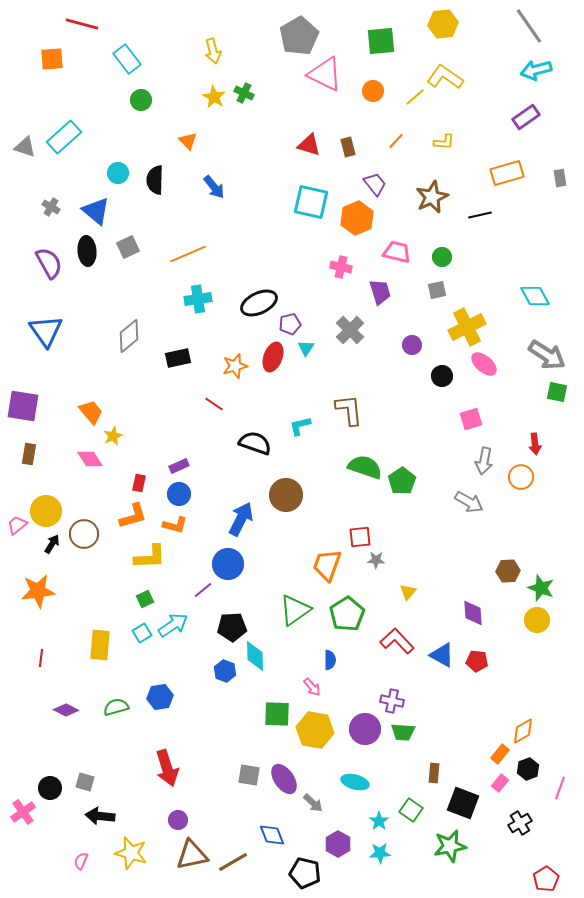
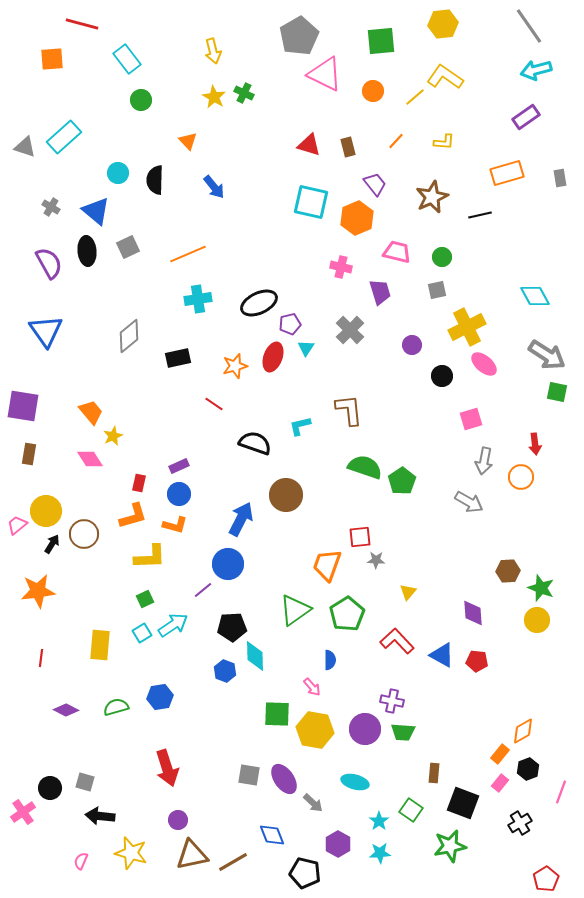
pink line at (560, 788): moved 1 px right, 4 px down
